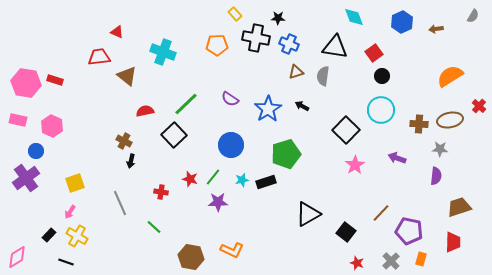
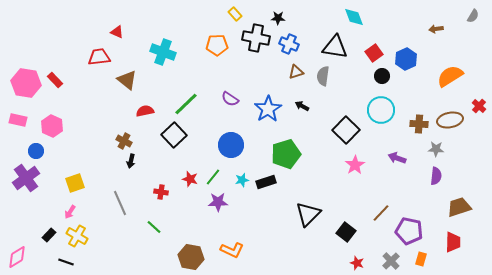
blue hexagon at (402, 22): moved 4 px right, 37 px down
brown triangle at (127, 76): moved 4 px down
red rectangle at (55, 80): rotated 28 degrees clockwise
gray star at (440, 149): moved 4 px left
black triangle at (308, 214): rotated 16 degrees counterclockwise
